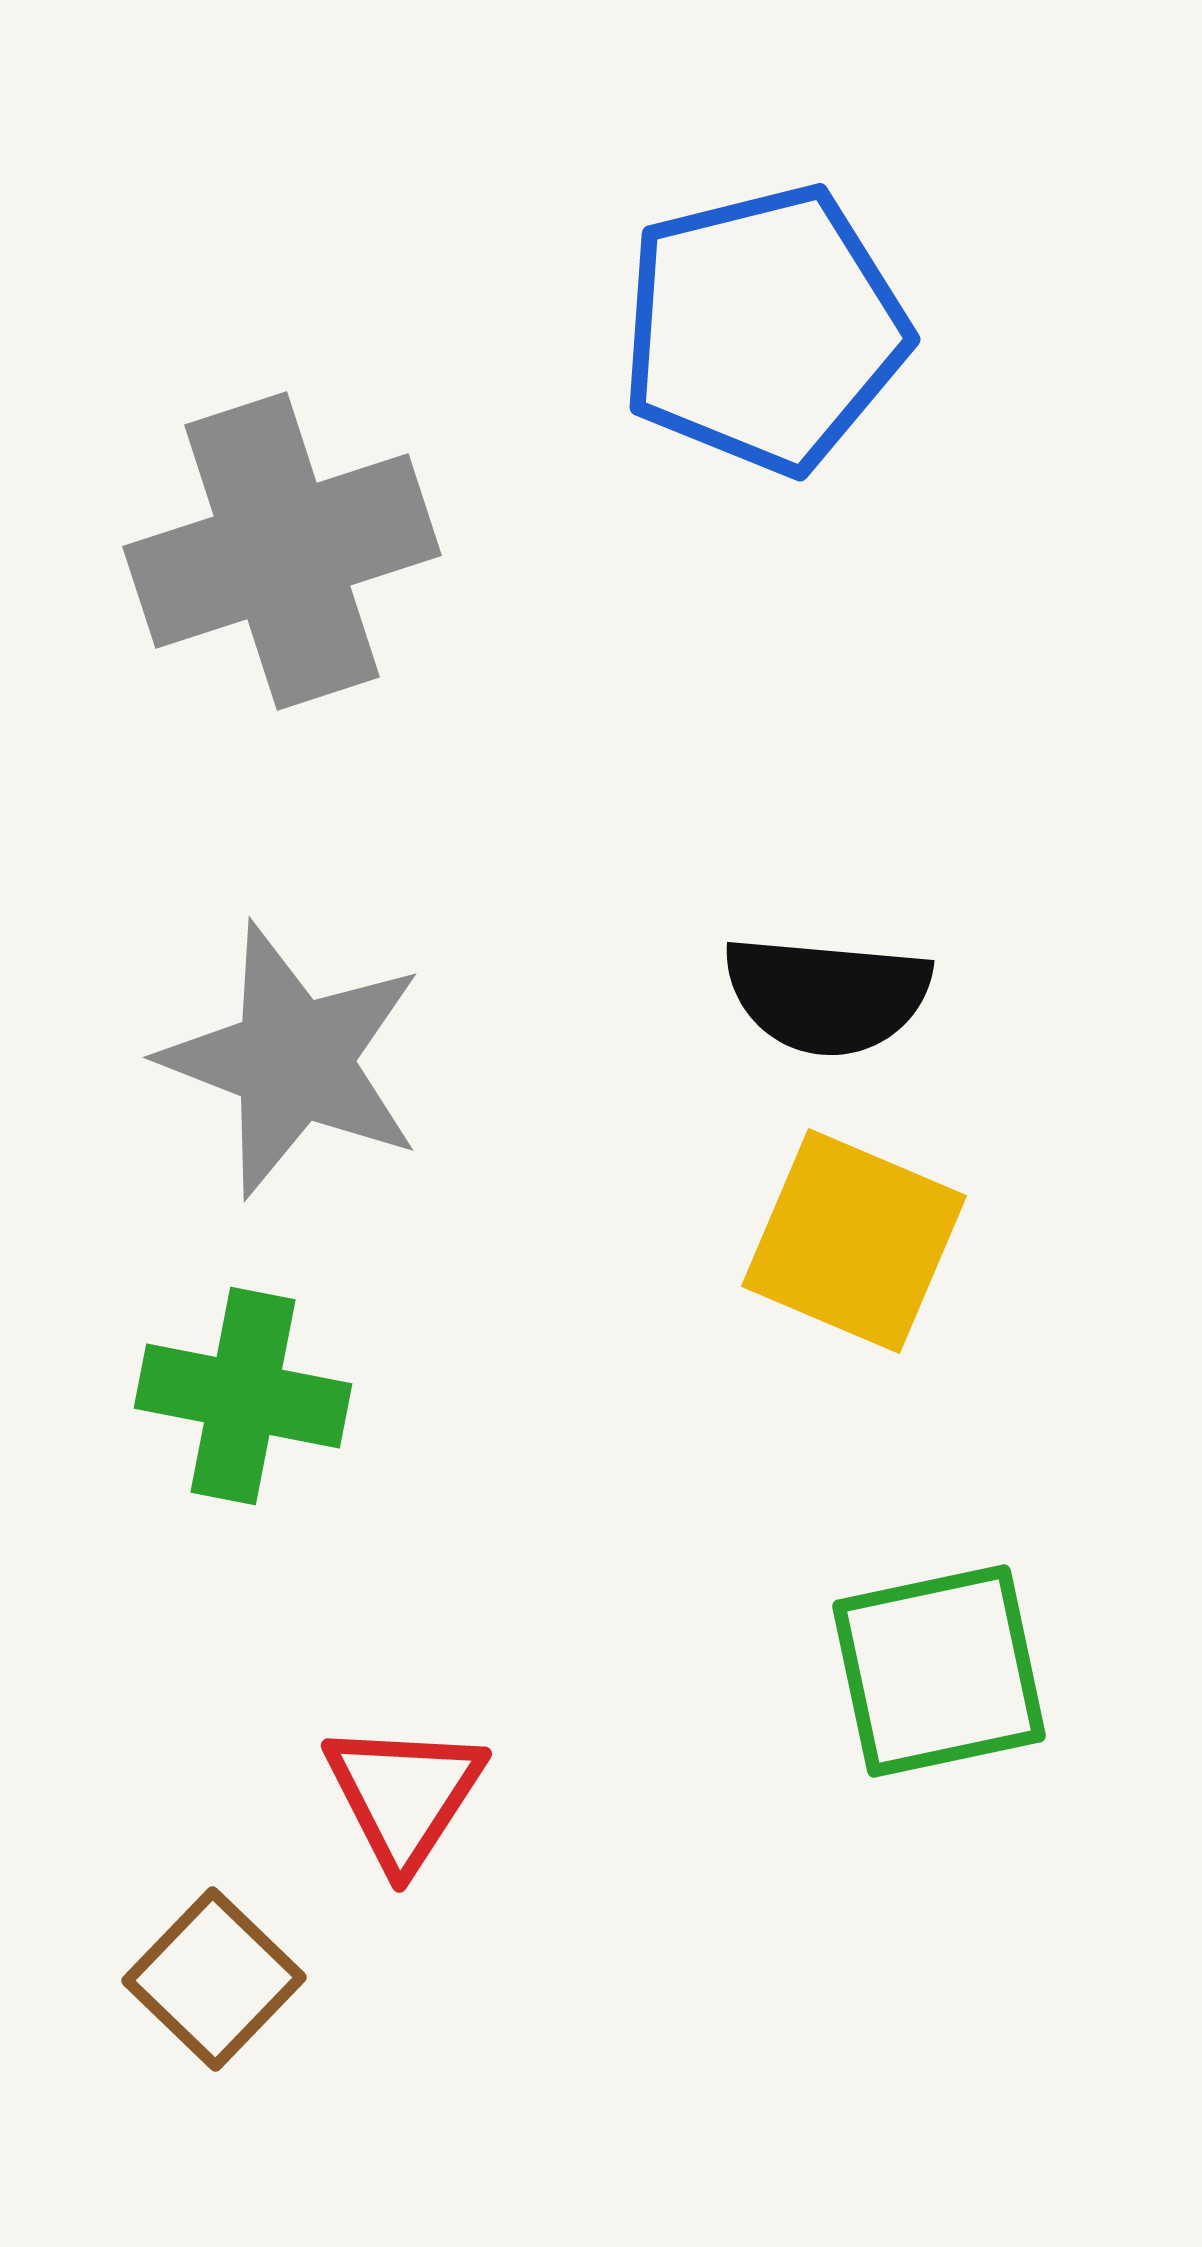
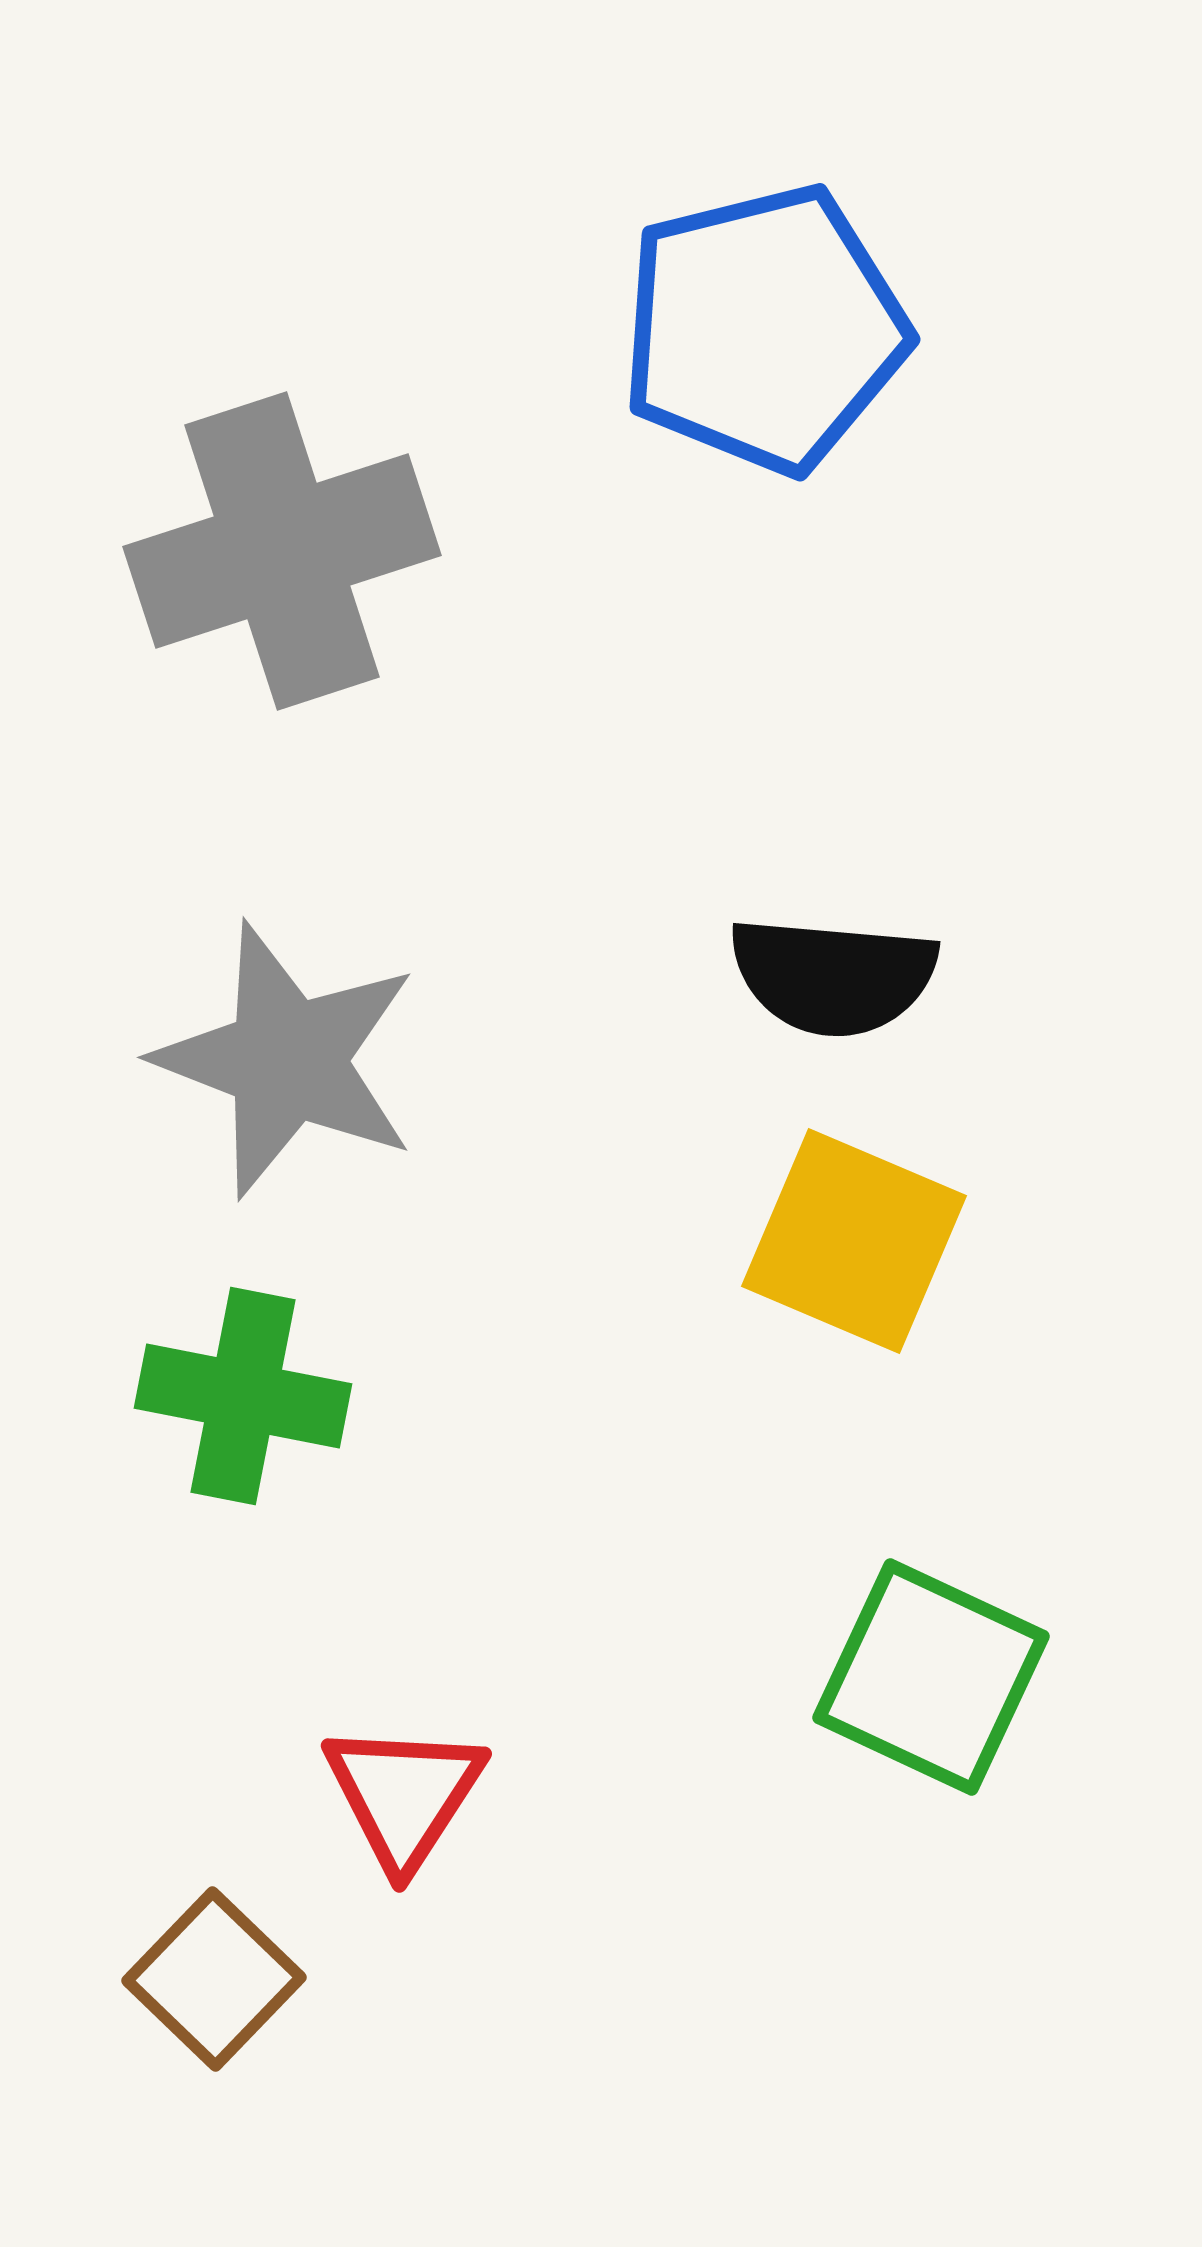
black semicircle: moved 6 px right, 19 px up
gray star: moved 6 px left
green square: moved 8 px left, 6 px down; rotated 37 degrees clockwise
